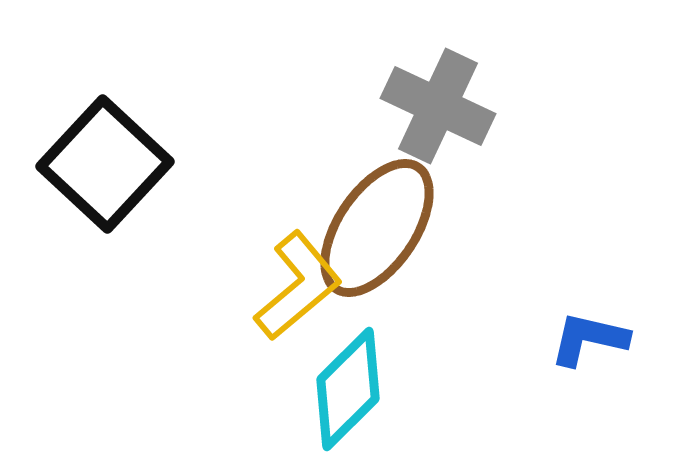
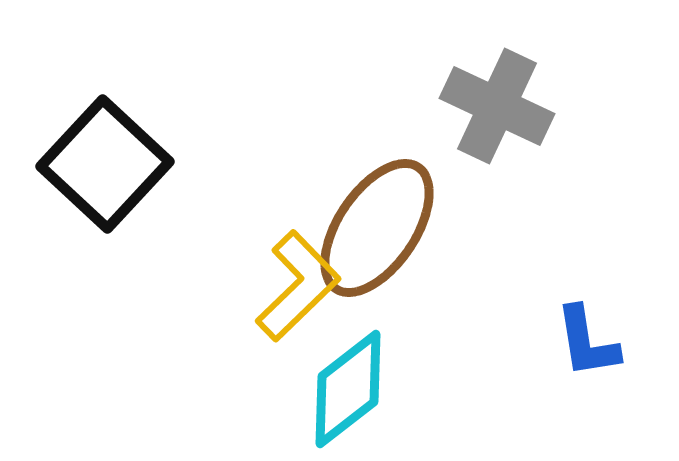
gray cross: moved 59 px right
yellow L-shape: rotated 4 degrees counterclockwise
blue L-shape: moved 2 px left, 3 px down; rotated 112 degrees counterclockwise
cyan diamond: rotated 7 degrees clockwise
